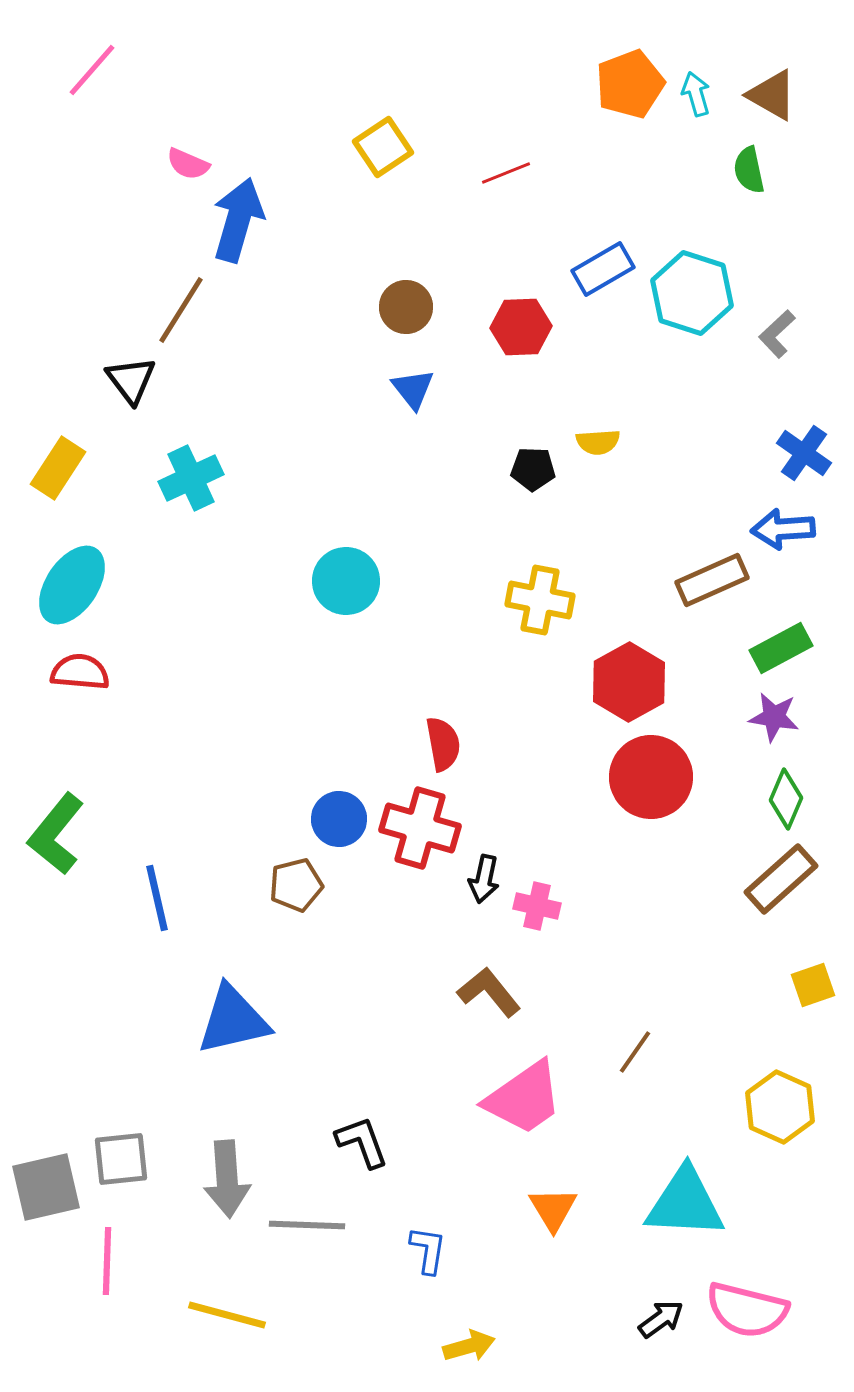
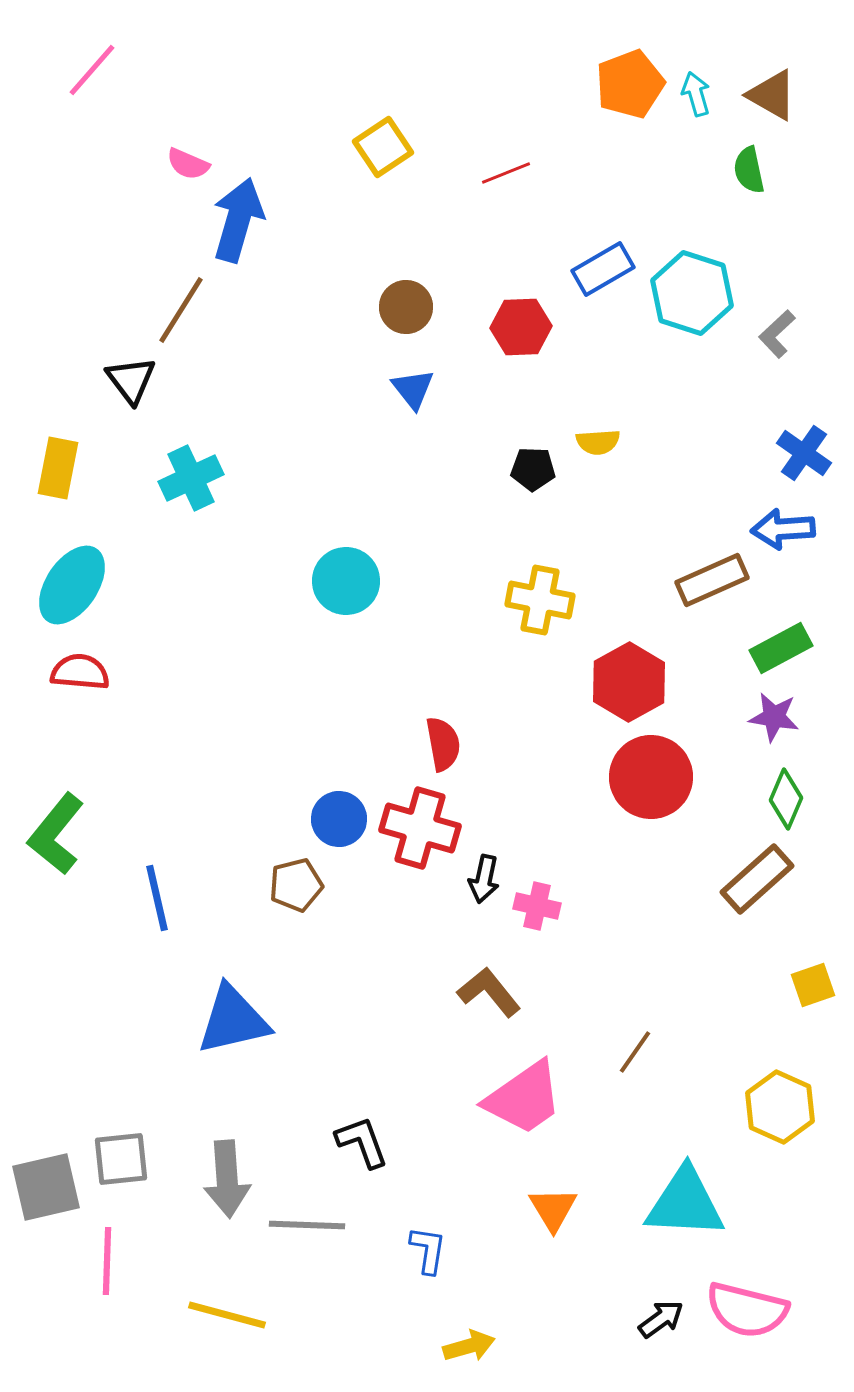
yellow rectangle at (58, 468): rotated 22 degrees counterclockwise
brown rectangle at (781, 879): moved 24 px left
